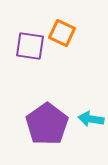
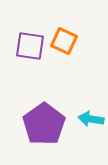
orange square: moved 2 px right, 8 px down
purple pentagon: moved 3 px left
